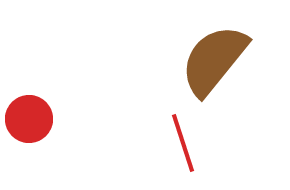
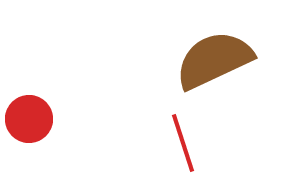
brown semicircle: rotated 26 degrees clockwise
